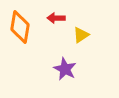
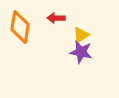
purple star: moved 16 px right, 17 px up; rotated 15 degrees counterclockwise
